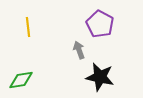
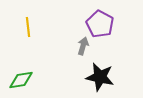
gray arrow: moved 4 px right, 4 px up; rotated 36 degrees clockwise
